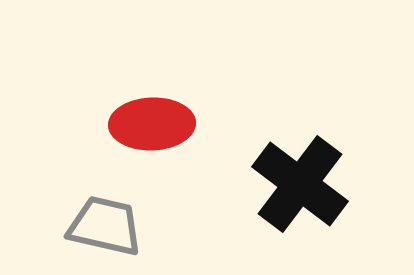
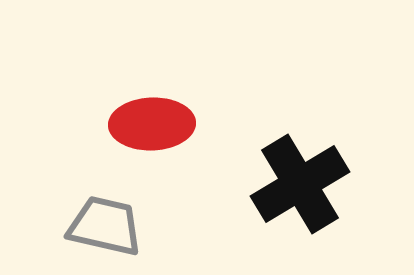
black cross: rotated 22 degrees clockwise
